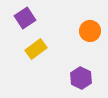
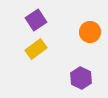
purple square: moved 11 px right, 2 px down
orange circle: moved 1 px down
